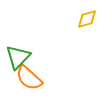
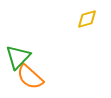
orange semicircle: moved 1 px right, 1 px up
